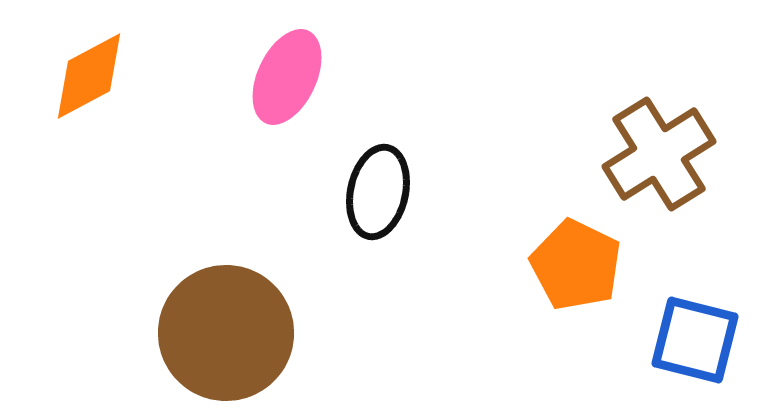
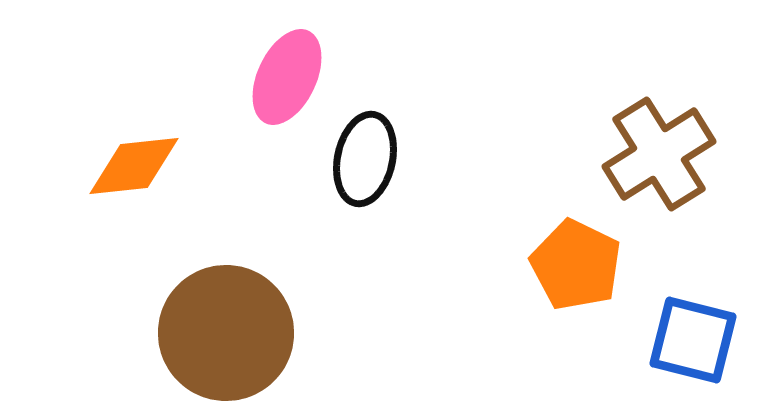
orange diamond: moved 45 px right, 90 px down; rotated 22 degrees clockwise
black ellipse: moved 13 px left, 33 px up
blue square: moved 2 px left
